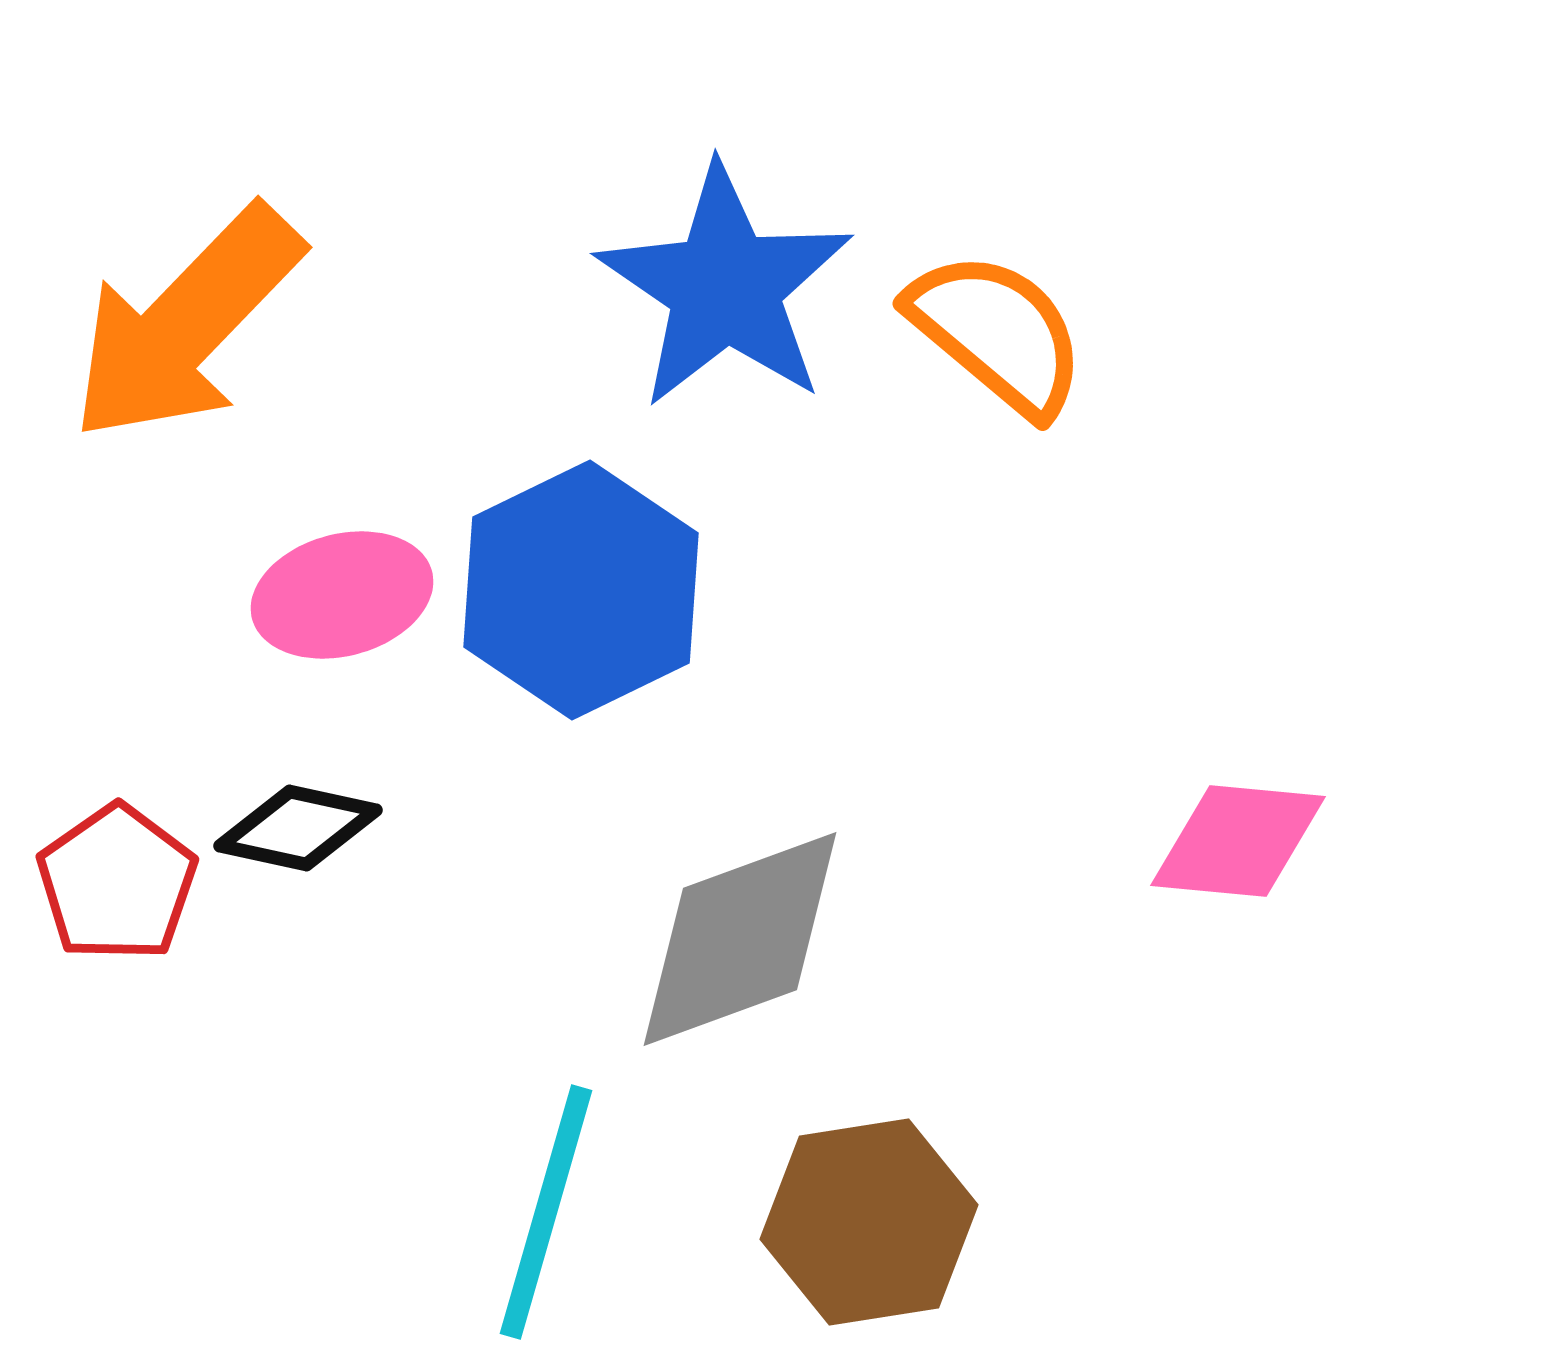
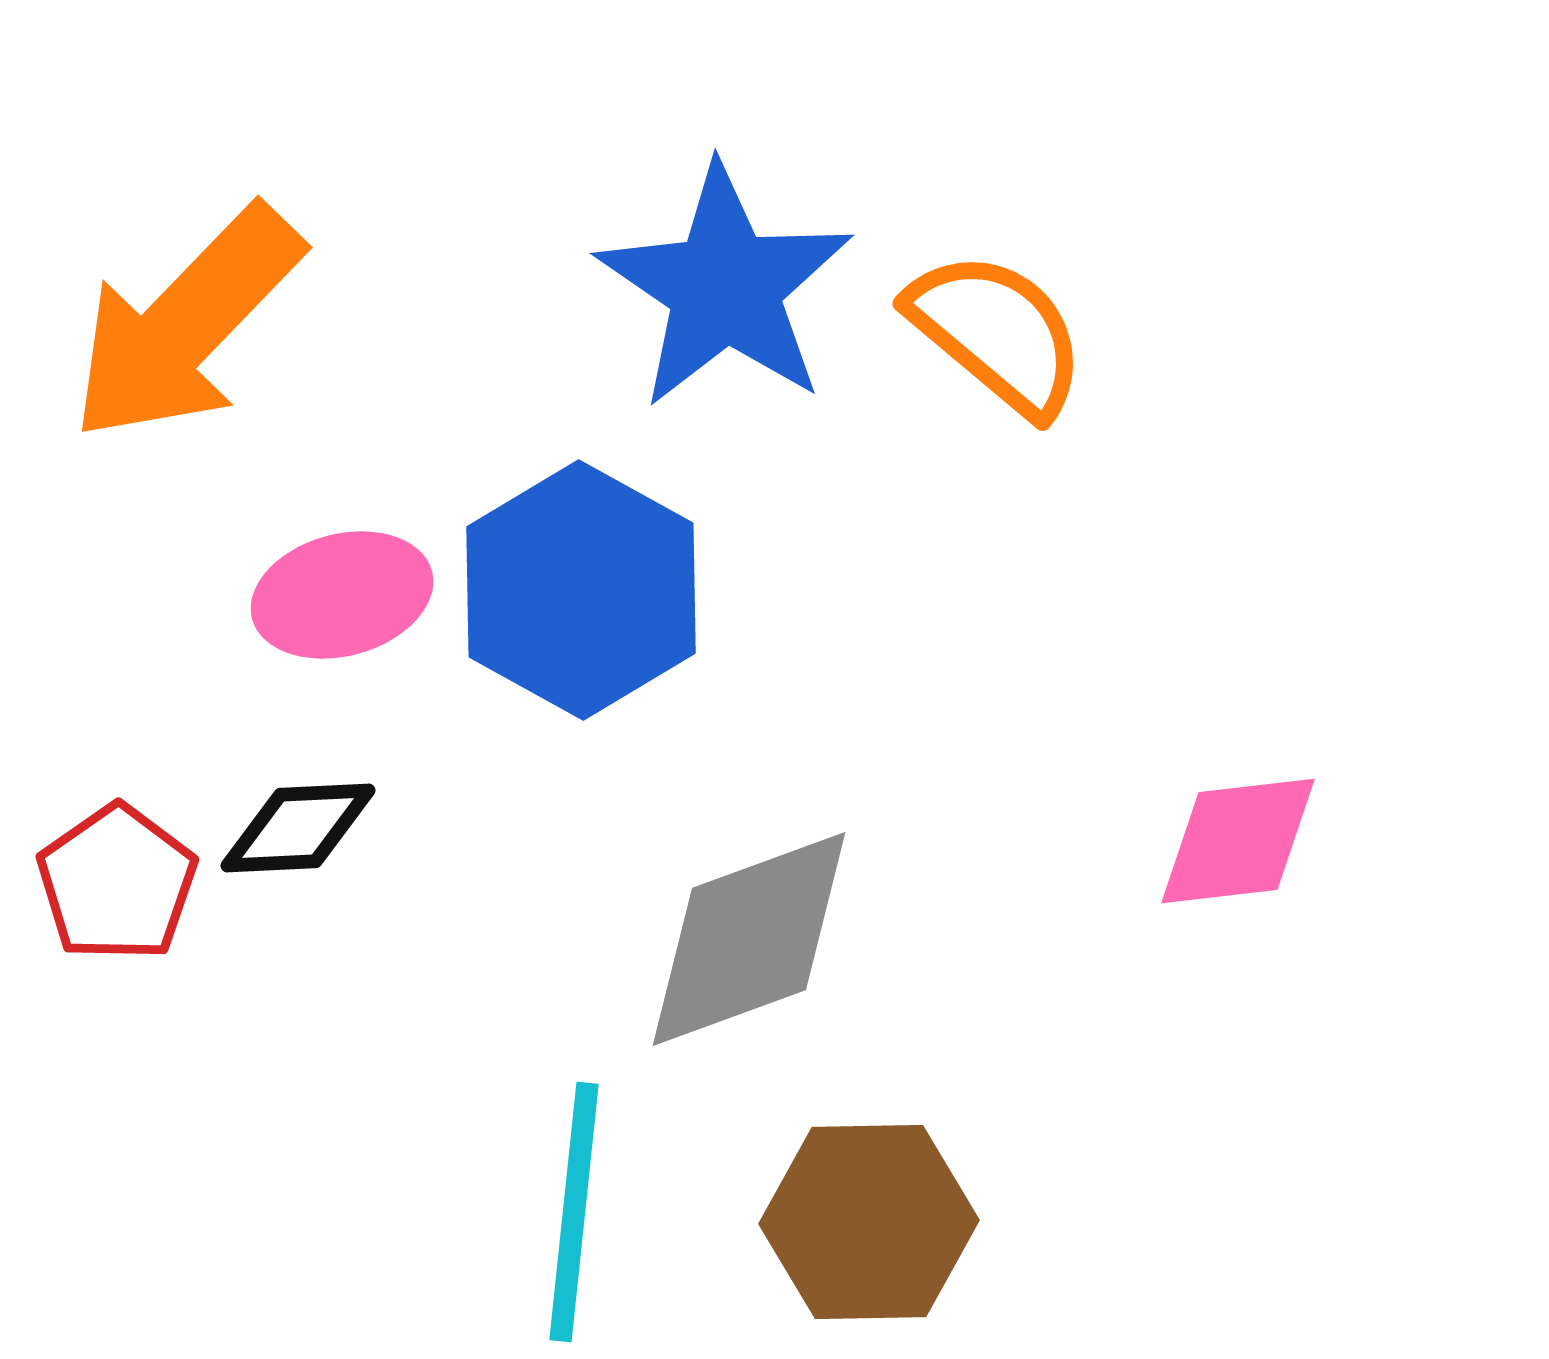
blue hexagon: rotated 5 degrees counterclockwise
black diamond: rotated 15 degrees counterclockwise
pink diamond: rotated 12 degrees counterclockwise
gray diamond: moved 9 px right
cyan line: moved 28 px right; rotated 10 degrees counterclockwise
brown hexagon: rotated 8 degrees clockwise
